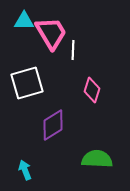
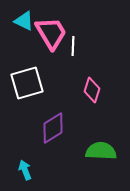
cyan triangle: rotated 25 degrees clockwise
white line: moved 4 px up
purple diamond: moved 3 px down
green semicircle: moved 4 px right, 8 px up
